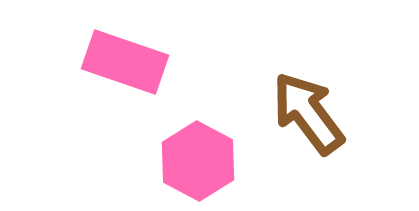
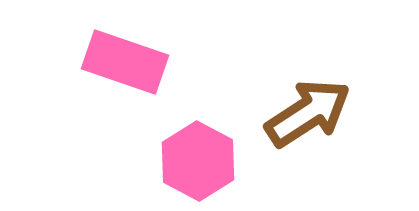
brown arrow: rotated 94 degrees clockwise
